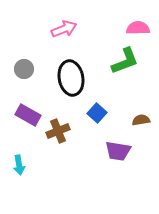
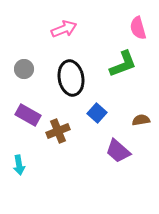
pink semicircle: rotated 105 degrees counterclockwise
green L-shape: moved 2 px left, 3 px down
purple trapezoid: rotated 32 degrees clockwise
